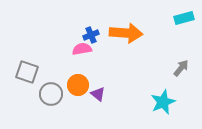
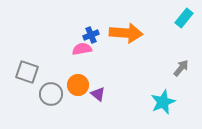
cyan rectangle: rotated 36 degrees counterclockwise
